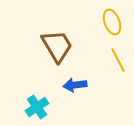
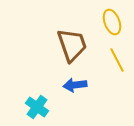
brown trapezoid: moved 15 px right, 1 px up; rotated 12 degrees clockwise
yellow line: moved 1 px left
cyan cross: rotated 20 degrees counterclockwise
